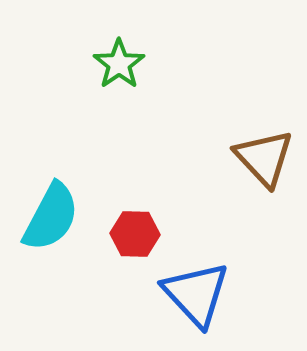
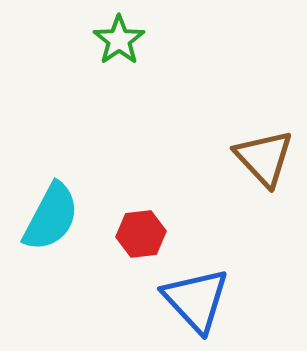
green star: moved 24 px up
red hexagon: moved 6 px right; rotated 9 degrees counterclockwise
blue triangle: moved 6 px down
